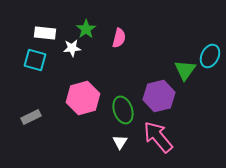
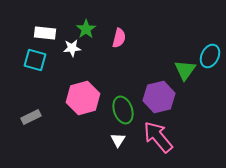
purple hexagon: moved 1 px down
white triangle: moved 2 px left, 2 px up
